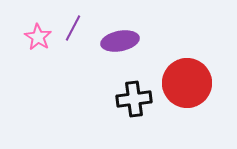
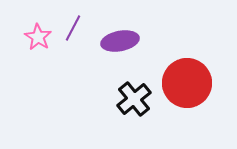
black cross: rotated 32 degrees counterclockwise
